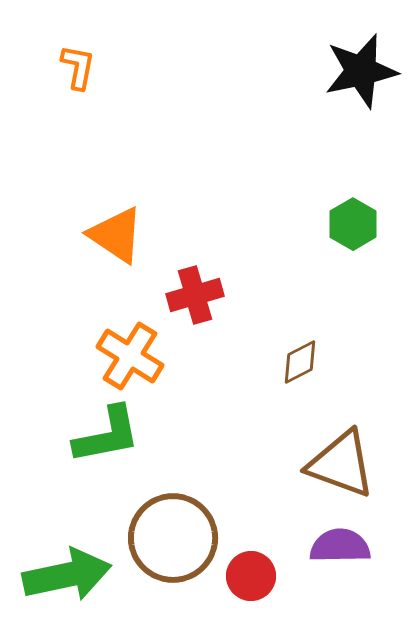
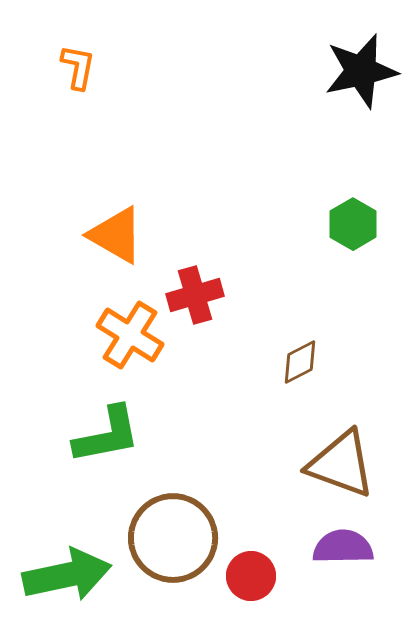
orange triangle: rotated 4 degrees counterclockwise
orange cross: moved 21 px up
purple semicircle: moved 3 px right, 1 px down
